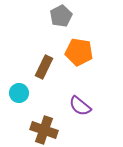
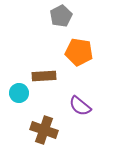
brown rectangle: moved 9 px down; rotated 60 degrees clockwise
